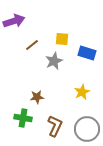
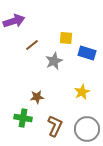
yellow square: moved 4 px right, 1 px up
